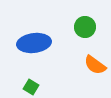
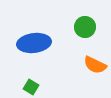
orange semicircle: rotated 10 degrees counterclockwise
